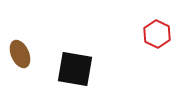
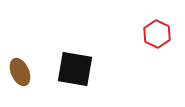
brown ellipse: moved 18 px down
